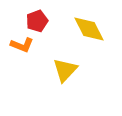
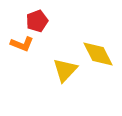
yellow diamond: moved 9 px right, 25 px down
orange L-shape: moved 1 px up
